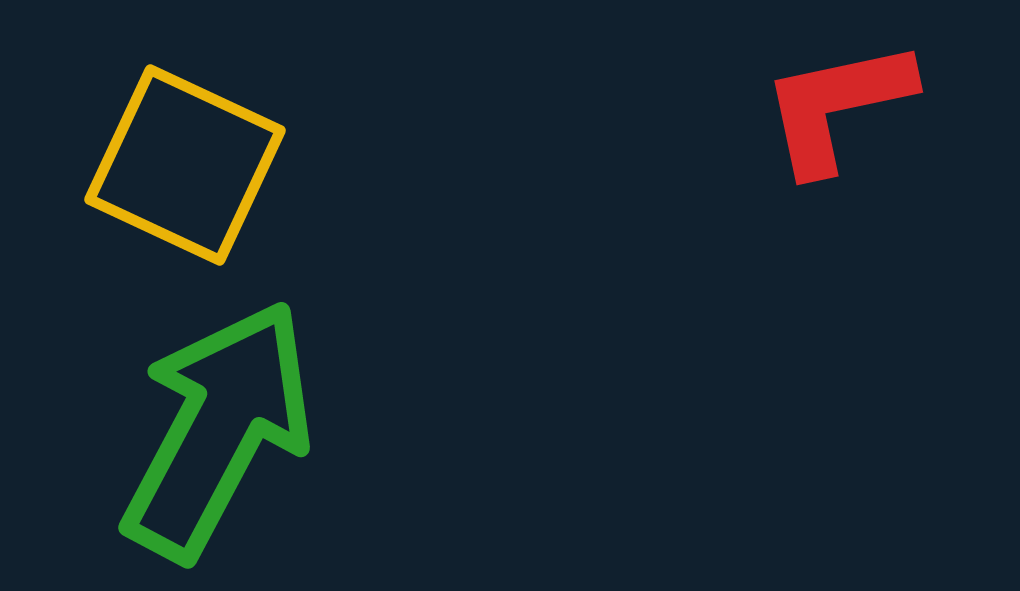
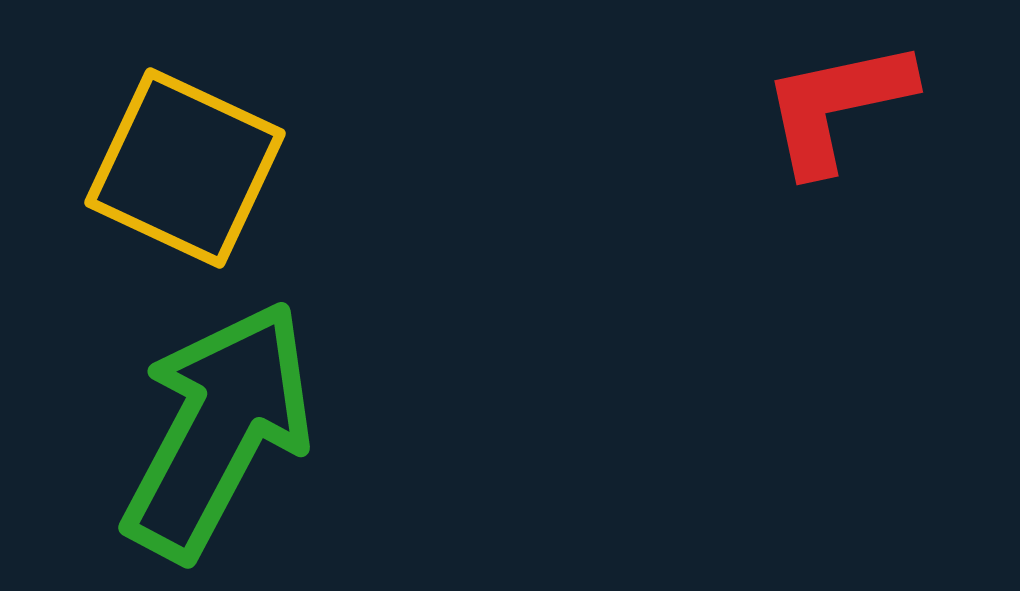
yellow square: moved 3 px down
